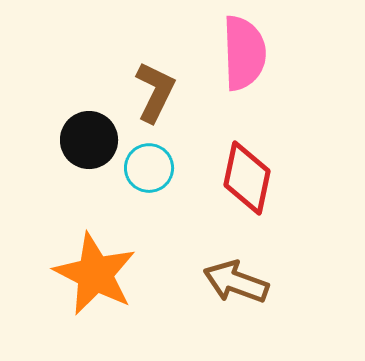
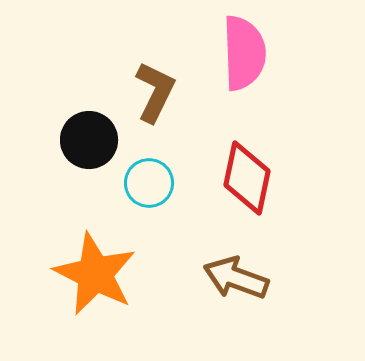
cyan circle: moved 15 px down
brown arrow: moved 4 px up
